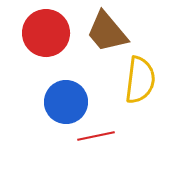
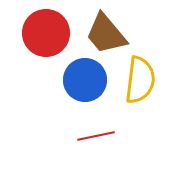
brown trapezoid: moved 1 px left, 2 px down
blue circle: moved 19 px right, 22 px up
